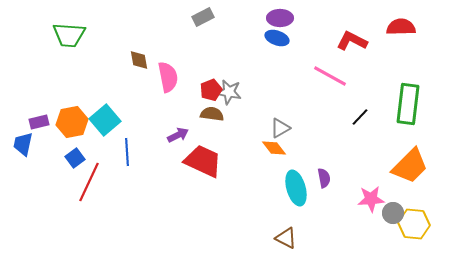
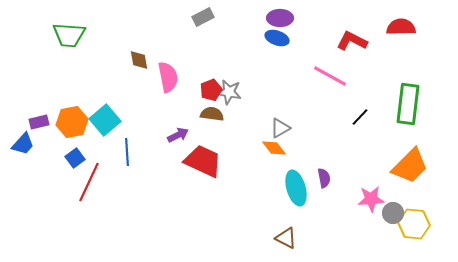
blue trapezoid: rotated 150 degrees counterclockwise
